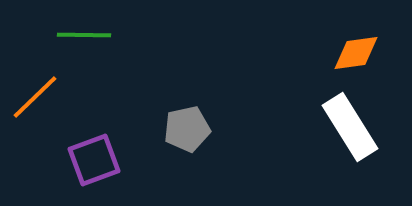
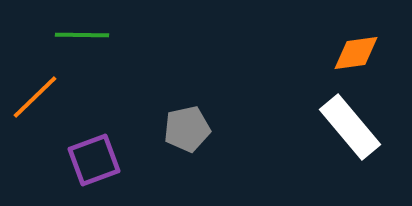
green line: moved 2 px left
white rectangle: rotated 8 degrees counterclockwise
